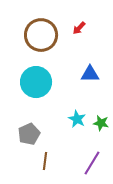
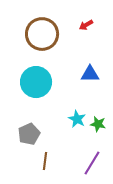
red arrow: moved 7 px right, 3 px up; rotated 16 degrees clockwise
brown circle: moved 1 px right, 1 px up
green star: moved 3 px left, 1 px down
